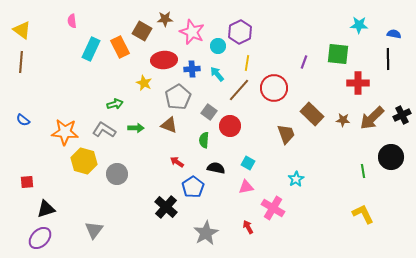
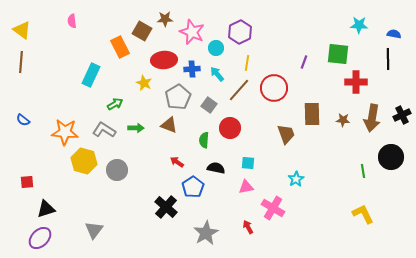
cyan circle at (218, 46): moved 2 px left, 2 px down
cyan rectangle at (91, 49): moved 26 px down
red cross at (358, 83): moved 2 px left, 1 px up
green arrow at (115, 104): rotated 14 degrees counterclockwise
gray square at (209, 112): moved 7 px up
brown rectangle at (312, 114): rotated 45 degrees clockwise
brown arrow at (372, 118): rotated 36 degrees counterclockwise
red circle at (230, 126): moved 2 px down
cyan square at (248, 163): rotated 24 degrees counterclockwise
gray circle at (117, 174): moved 4 px up
